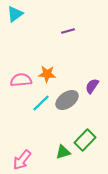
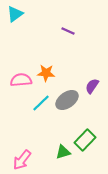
purple line: rotated 40 degrees clockwise
orange star: moved 1 px left, 1 px up
